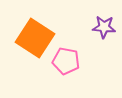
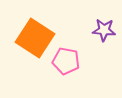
purple star: moved 3 px down
